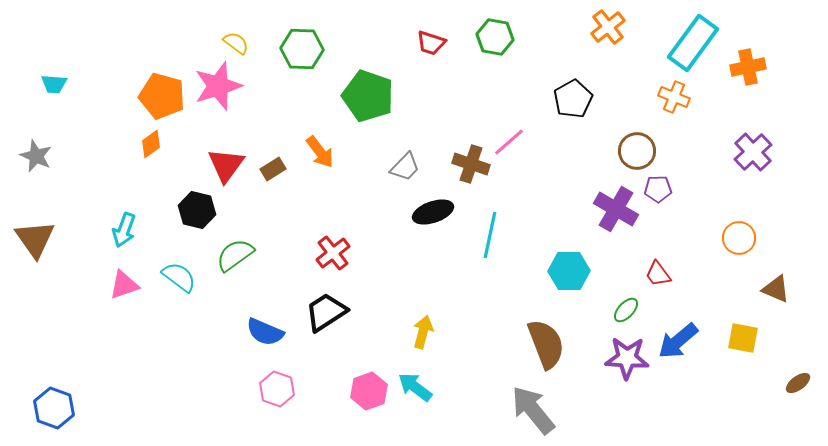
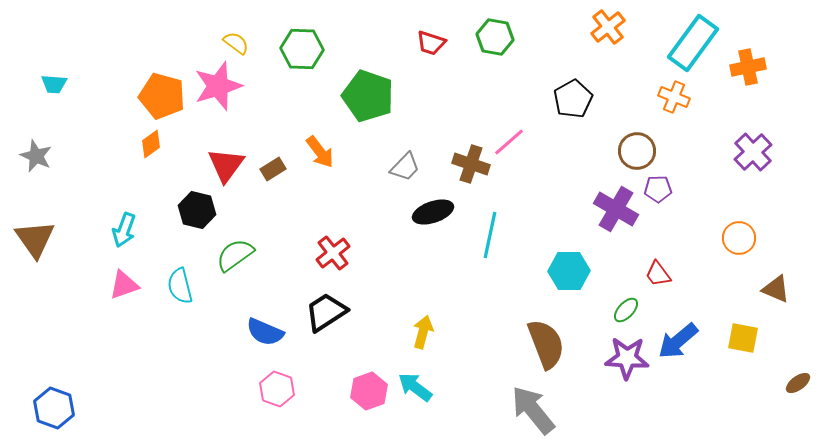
cyan semicircle at (179, 277): moved 1 px right, 9 px down; rotated 141 degrees counterclockwise
